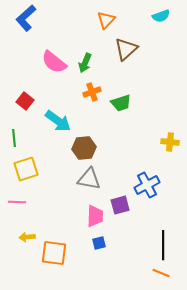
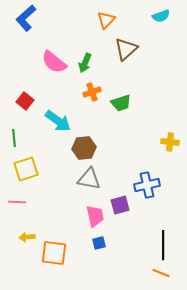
blue cross: rotated 15 degrees clockwise
pink trapezoid: rotated 15 degrees counterclockwise
